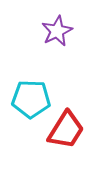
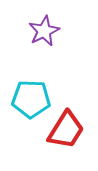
purple star: moved 13 px left
